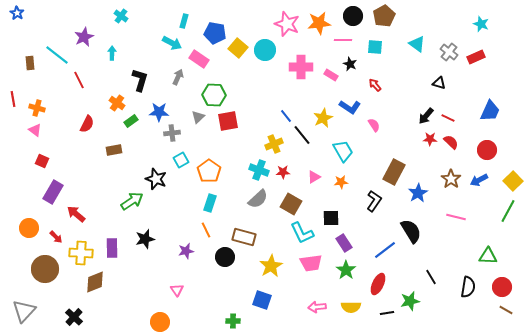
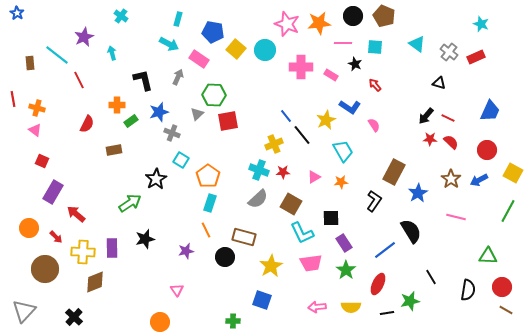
brown pentagon at (384, 16): rotated 20 degrees counterclockwise
cyan rectangle at (184, 21): moved 6 px left, 2 px up
blue pentagon at (215, 33): moved 2 px left, 1 px up
pink line at (343, 40): moved 3 px down
cyan arrow at (172, 43): moved 3 px left, 1 px down
yellow square at (238, 48): moved 2 px left, 1 px down
cyan arrow at (112, 53): rotated 16 degrees counterclockwise
black star at (350, 64): moved 5 px right
black L-shape at (140, 80): moved 3 px right; rotated 30 degrees counterclockwise
orange cross at (117, 103): moved 2 px down; rotated 35 degrees counterclockwise
blue star at (159, 112): rotated 18 degrees counterclockwise
gray triangle at (198, 117): moved 1 px left, 3 px up
yellow star at (323, 118): moved 3 px right, 2 px down
gray cross at (172, 133): rotated 28 degrees clockwise
cyan square at (181, 160): rotated 28 degrees counterclockwise
orange pentagon at (209, 171): moved 1 px left, 5 px down
black star at (156, 179): rotated 20 degrees clockwise
yellow square at (513, 181): moved 8 px up; rotated 18 degrees counterclockwise
green arrow at (132, 201): moved 2 px left, 2 px down
yellow cross at (81, 253): moved 2 px right, 1 px up
black semicircle at (468, 287): moved 3 px down
